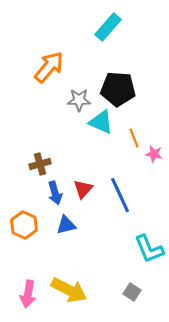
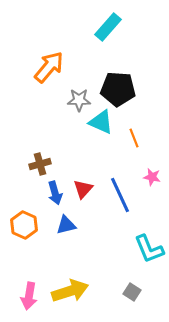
pink star: moved 2 px left, 23 px down
yellow arrow: moved 1 px right, 1 px down; rotated 45 degrees counterclockwise
pink arrow: moved 1 px right, 2 px down
